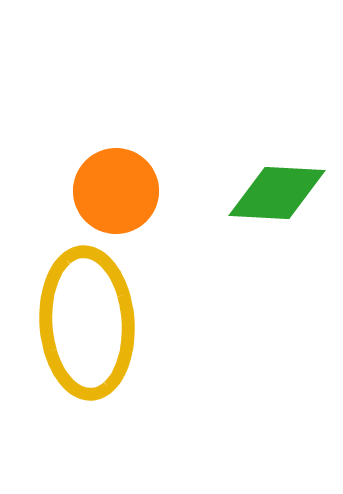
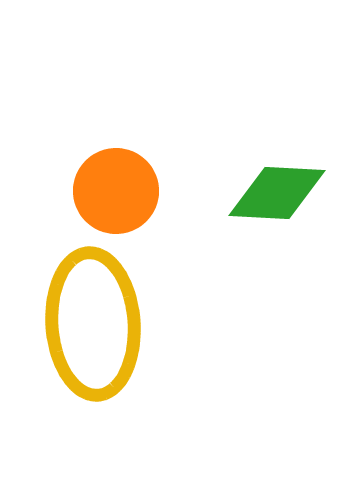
yellow ellipse: moved 6 px right, 1 px down
